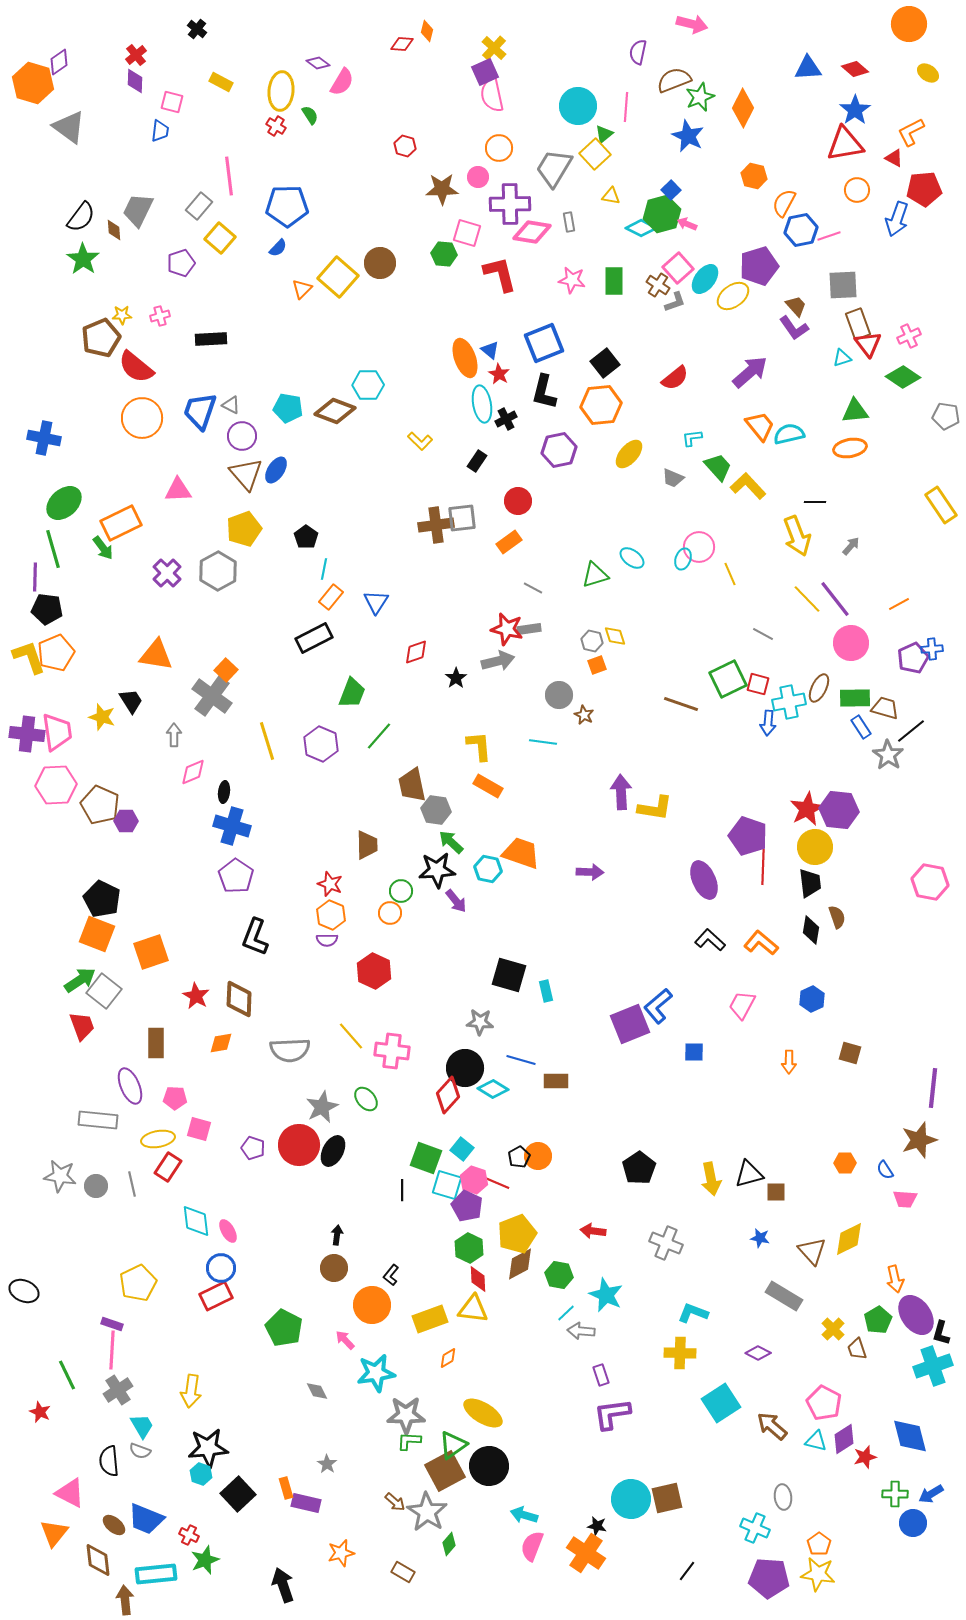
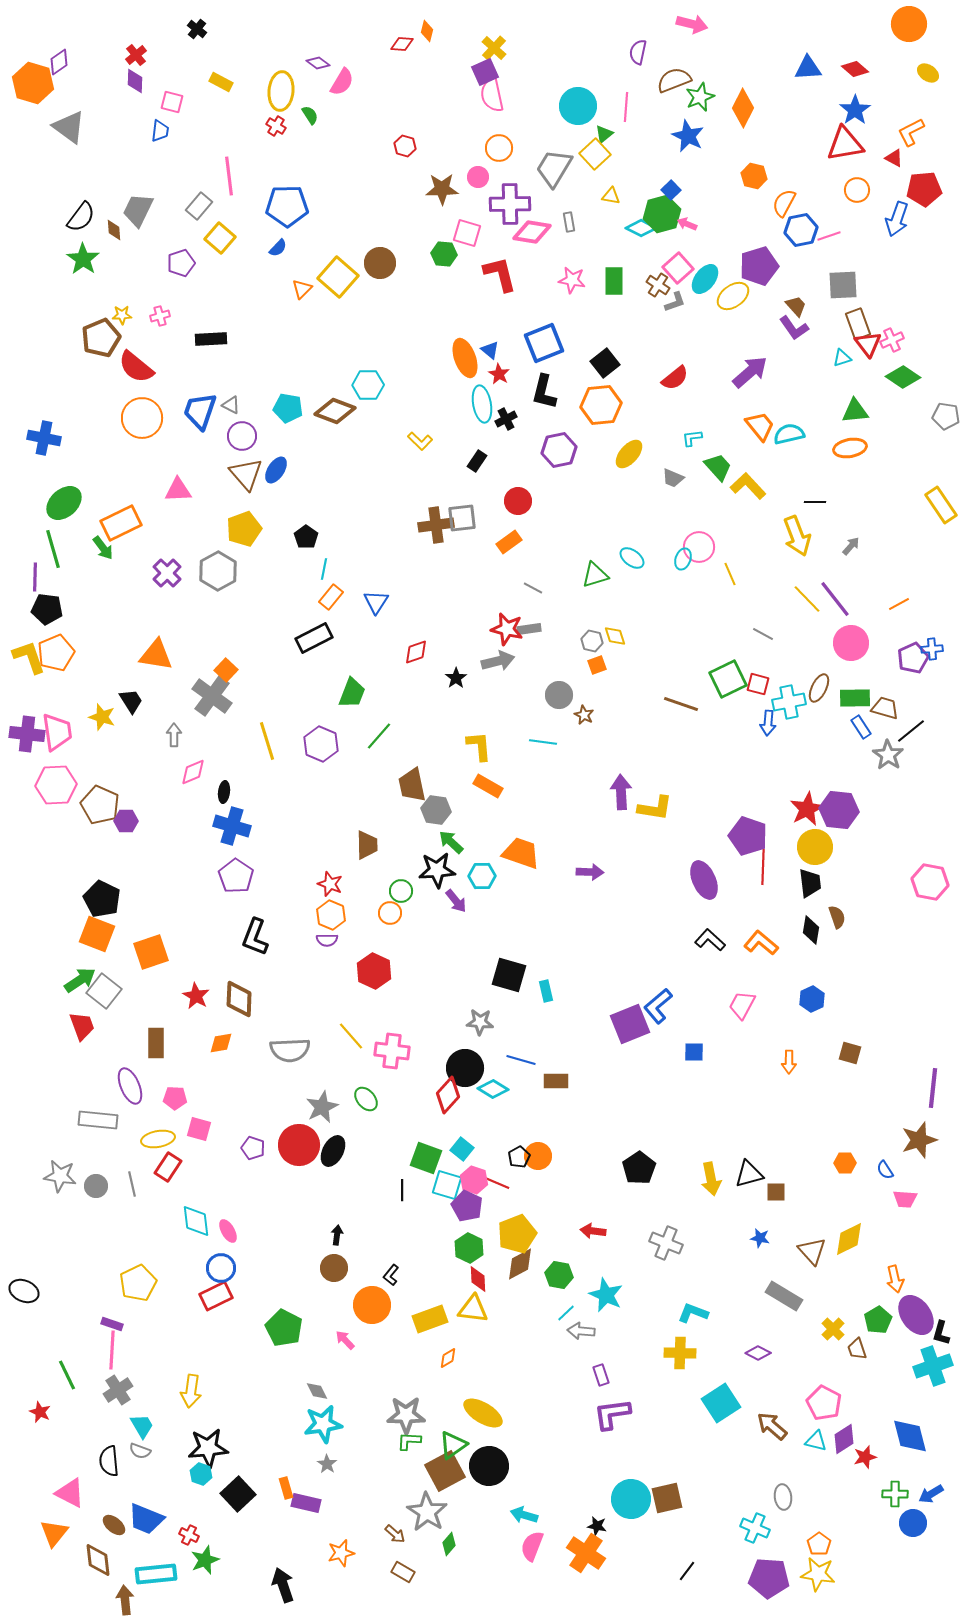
pink cross at (909, 336): moved 17 px left, 4 px down
cyan hexagon at (488, 869): moved 6 px left, 7 px down; rotated 12 degrees counterclockwise
cyan star at (376, 1373): moved 53 px left, 51 px down
brown arrow at (395, 1502): moved 32 px down
